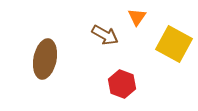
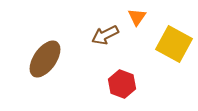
brown arrow: rotated 124 degrees clockwise
brown ellipse: rotated 24 degrees clockwise
